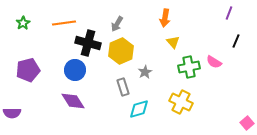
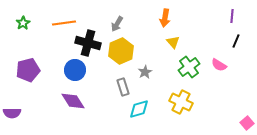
purple line: moved 3 px right, 3 px down; rotated 16 degrees counterclockwise
pink semicircle: moved 5 px right, 3 px down
green cross: rotated 25 degrees counterclockwise
